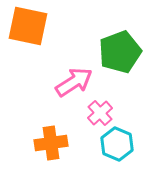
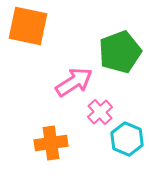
pink cross: moved 1 px up
cyan hexagon: moved 10 px right, 5 px up
